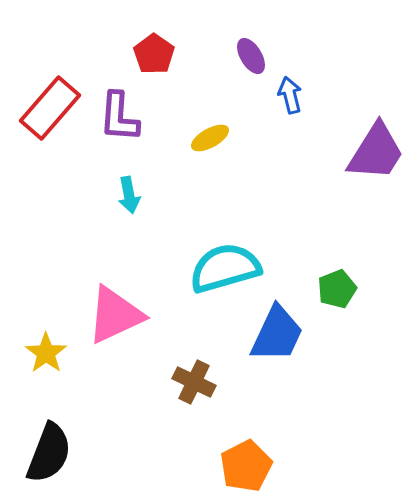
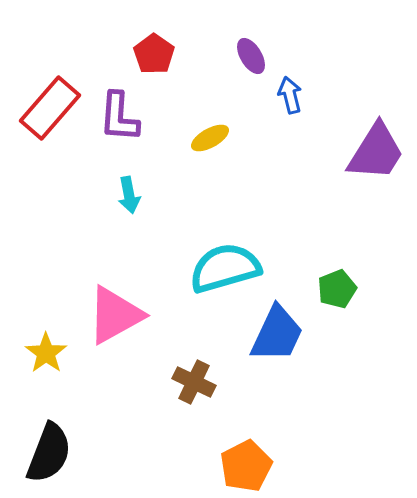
pink triangle: rotated 4 degrees counterclockwise
